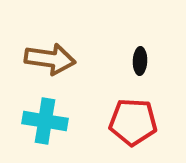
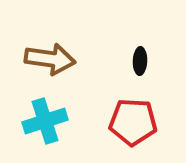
cyan cross: rotated 27 degrees counterclockwise
